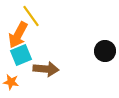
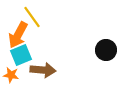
yellow line: moved 1 px right, 1 px down
black circle: moved 1 px right, 1 px up
brown arrow: moved 3 px left, 1 px down
orange star: moved 7 px up
